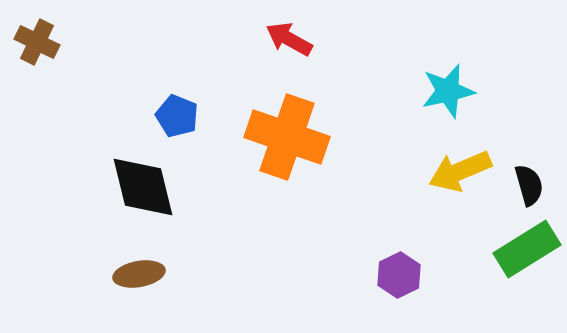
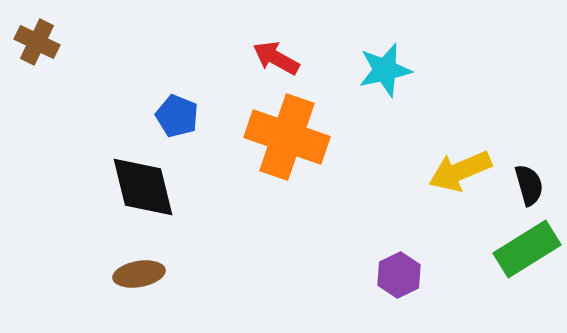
red arrow: moved 13 px left, 19 px down
cyan star: moved 63 px left, 21 px up
